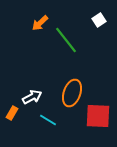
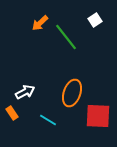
white square: moved 4 px left
green line: moved 3 px up
white arrow: moved 7 px left, 5 px up
orange rectangle: rotated 64 degrees counterclockwise
